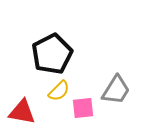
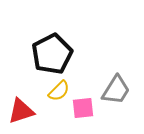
red triangle: moved 1 px left, 1 px up; rotated 28 degrees counterclockwise
